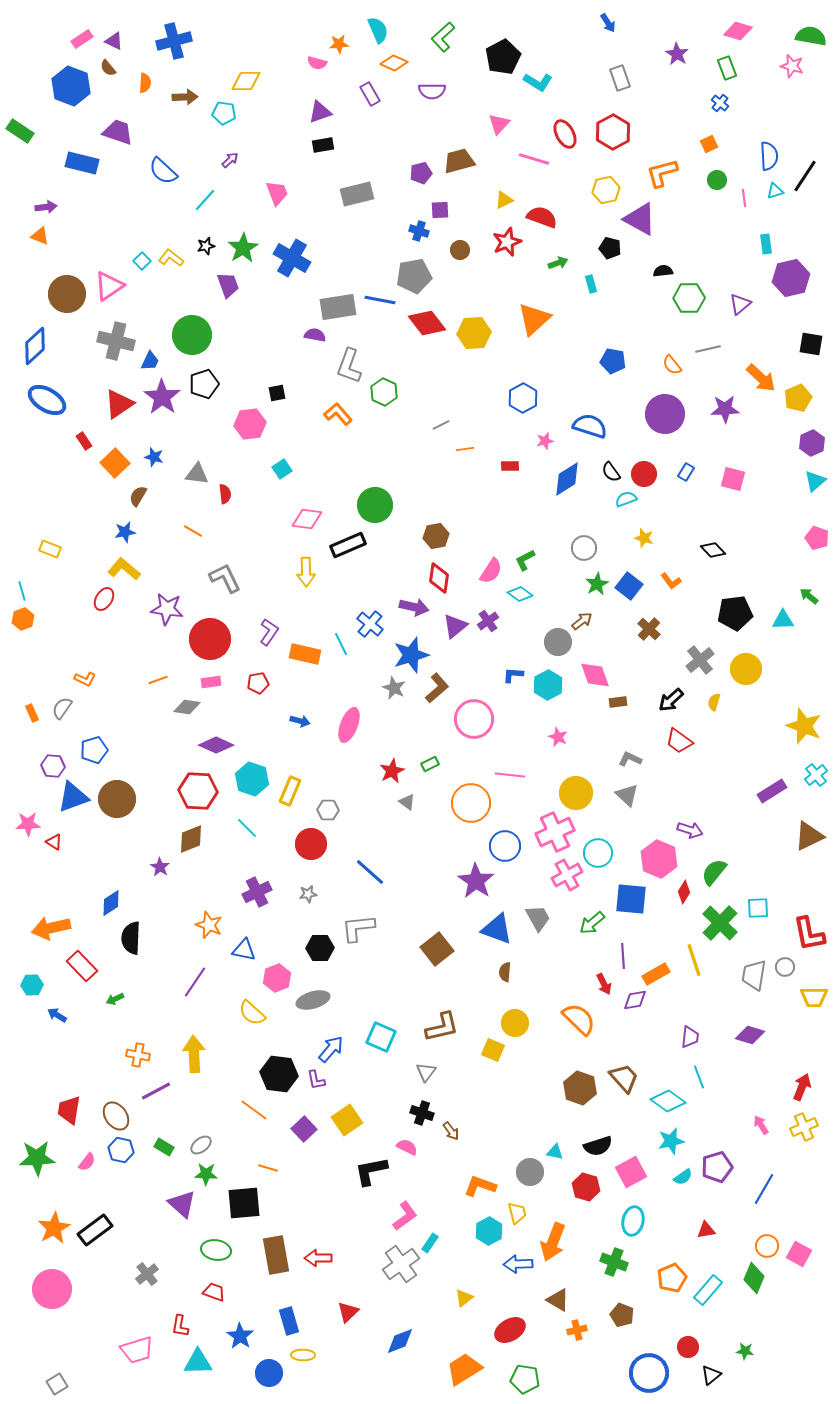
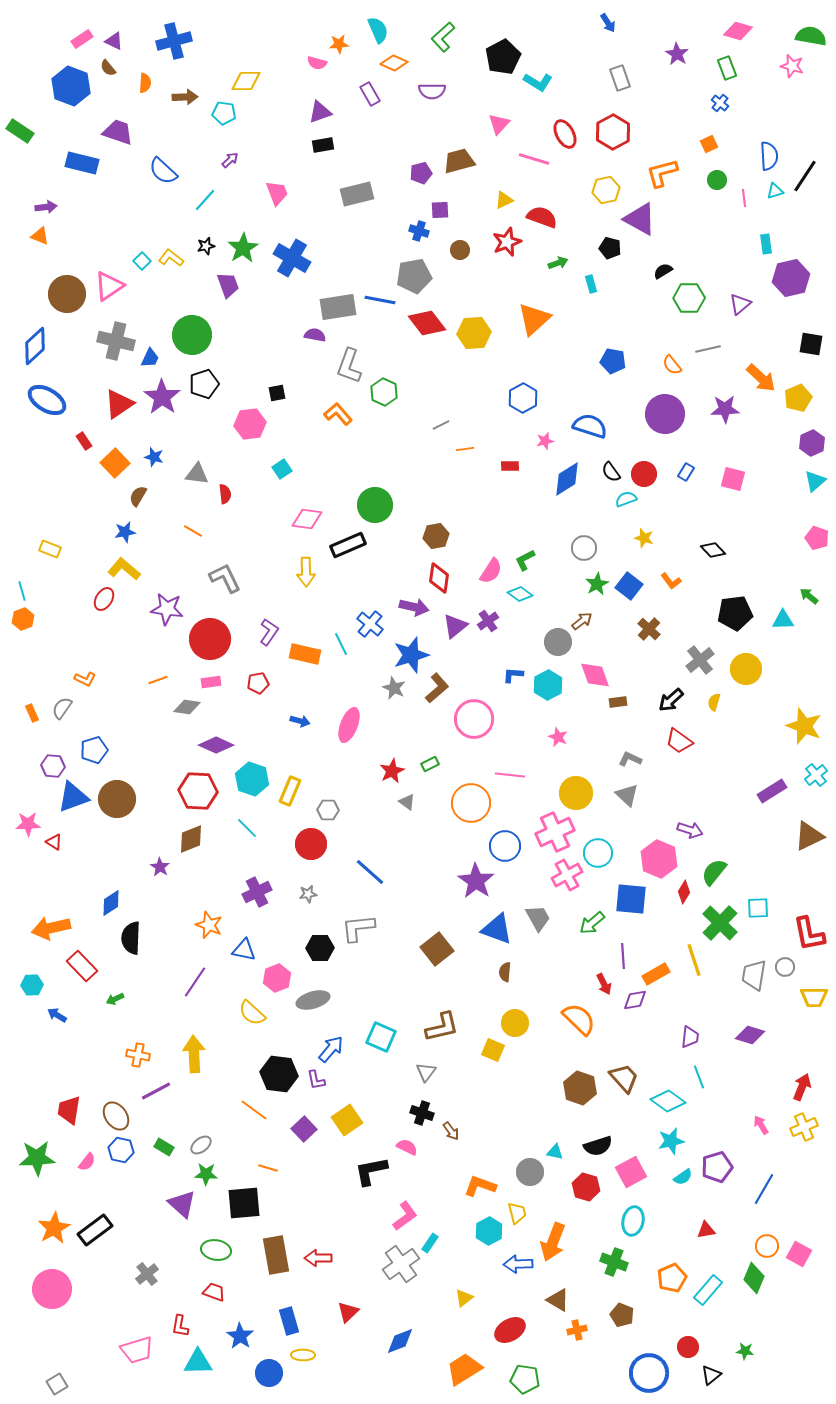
black semicircle at (663, 271): rotated 24 degrees counterclockwise
blue trapezoid at (150, 361): moved 3 px up
